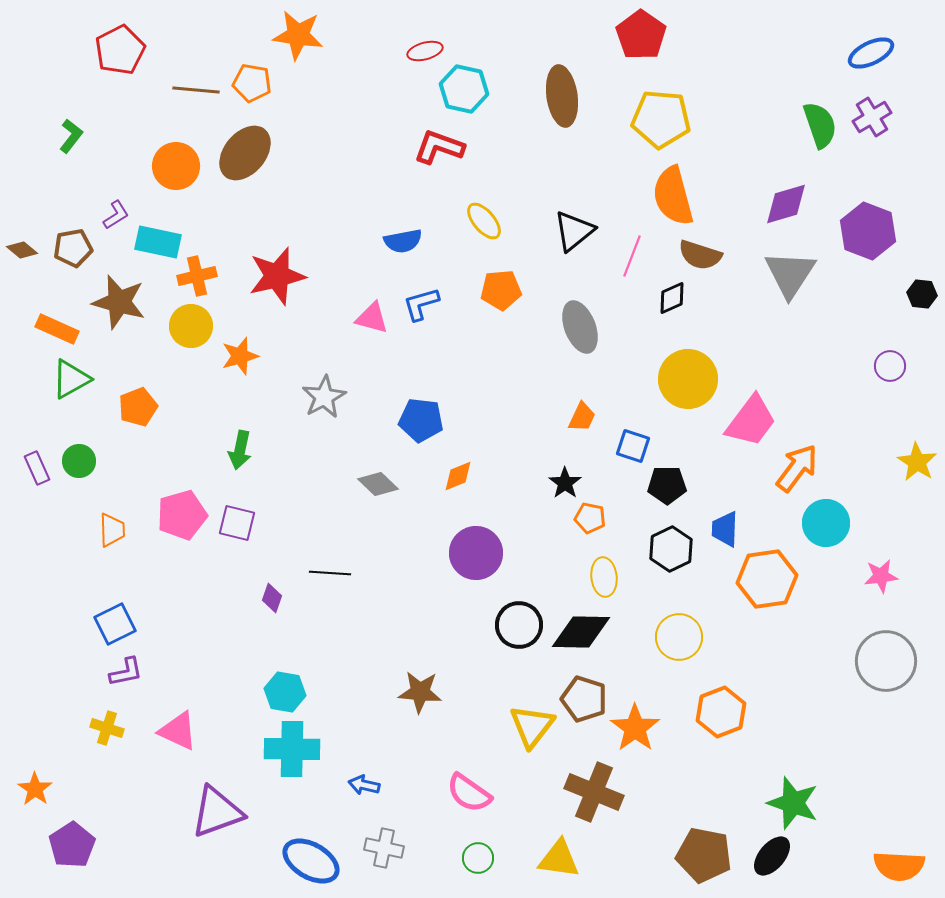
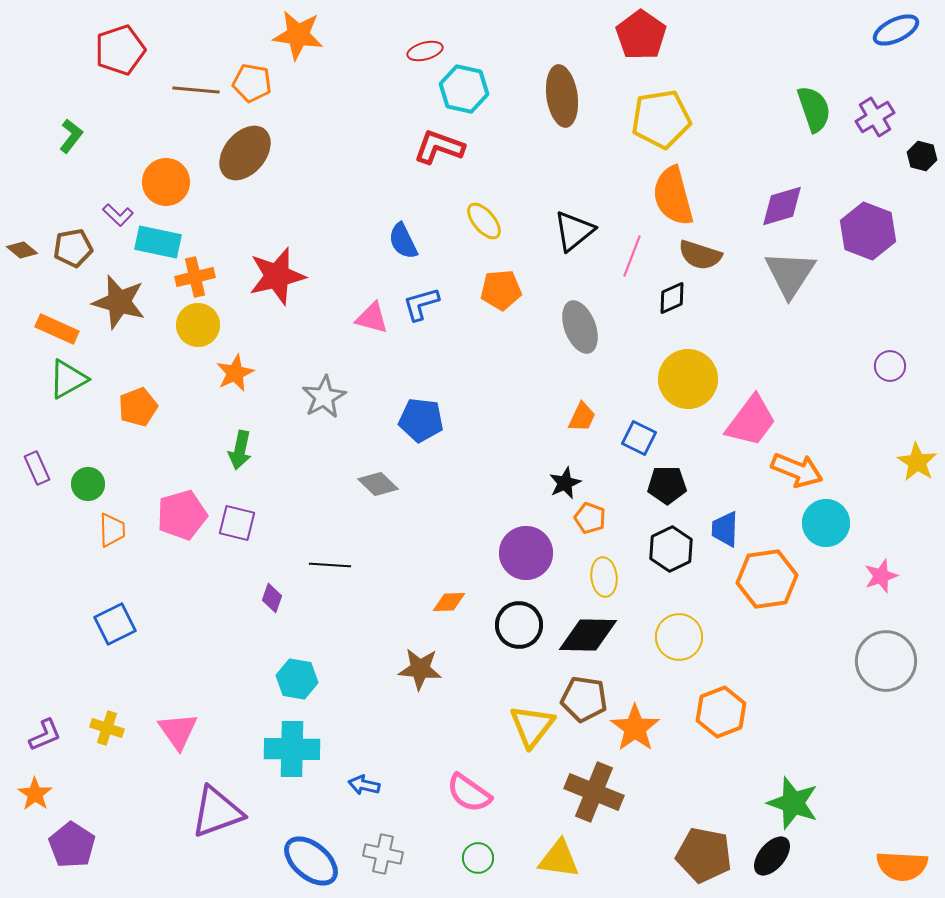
red pentagon at (120, 50): rotated 9 degrees clockwise
blue ellipse at (871, 53): moved 25 px right, 23 px up
purple cross at (872, 117): moved 3 px right
yellow pentagon at (661, 119): rotated 14 degrees counterclockwise
green semicircle at (820, 125): moved 6 px left, 16 px up
orange circle at (176, 166): moved 10 px left, 16 px down
purple diamond at (786, 204): moved 4 px left, 2 px down
purple L-shape at (116, 215): moved 2 px right; rotated 76 degrees clockwise
blue semicircle at (403, 241): rotated 75 degrees clockwise
orange cross at (197, 276): moved 2 px left, 1 px down
black hexagon at (922, 294): moved 138 px up; rotated 8 degrees clockwise
yellow circle at (191, 326): moved 7 px right, 1 px up
orange star at (240, 356): moved 5 px left, 17 px down; rotated 9 degrees counterclockwise
green triangle at (71, 379): moved 3 px left
blue square at (633, 446): moved 6 px right, 8 px up; rotated 8 degrees clockwise
green circle at (79, 461): moved 9 px right, 23 px down
orange arrow at (797, 468): moved 2 px down; rotated 75 degrees clockwise
orange diamond at (458, 476): moved 9 px left, 126 px down; rotated 20 degrees clockwise
black star at (565, 483): rotated 12 degrees clockwise
orange pentagon at (590, 518): rotated 8 degrees clockwise
purple circle at (476, 553): moved 50 px right
black line at (330, 573): moved 8 px up
pink star at (881, 576): rotated 12 degrees counterclockwise
black diamond at (581, 632): moved 7 px right, 3 px down
purple L-shape at (126, 672): moved 81 px left, 63 px down; rotated 12 degrees counterclockwise
cyan hexagon at (285, 692): moved 12 px right, 13 px up
brown star at (420, 692): moved 23 px up
brown pentagon at (584, 699): rotated 9 degrees counterclockwise
pink triangle at (178, 731): rotated 30 degrees clockwise
orange star at (35, 789): moved 5 px down
purple pentagon at (72, 845): rotated 6 degrees counterclockwise
gray cross at (384, 848): moved 1 px left, 6 px down
blue ellipse at (311, 861): rotated 10 degrees clockwise
orange semicircle at (899, 866): moved 3 px right
